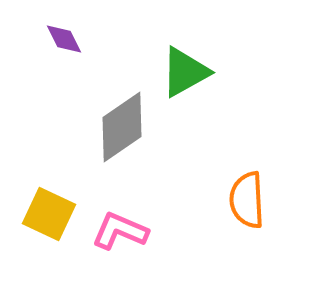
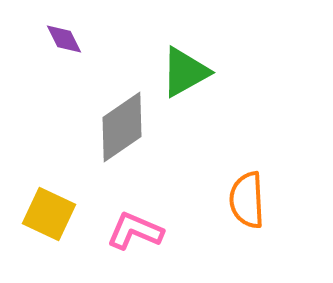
pink L-shape: moved 15 px right
